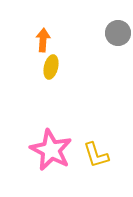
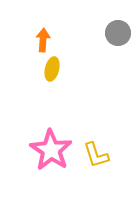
yellow ellipse: moved 1 px right, 2 px down
pink star: rotated 6 degrees clockwise
